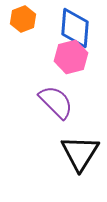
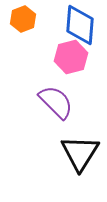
blue diamond: moved 5 px right, 3 px up
